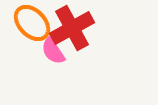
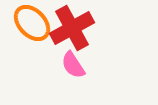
pink semicircle: moved 20 px right, 14 px down
